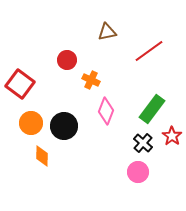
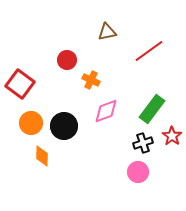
pink diamond: rotated 48 degrees clockwise
black cross: rotated 30 degrees clockwise
